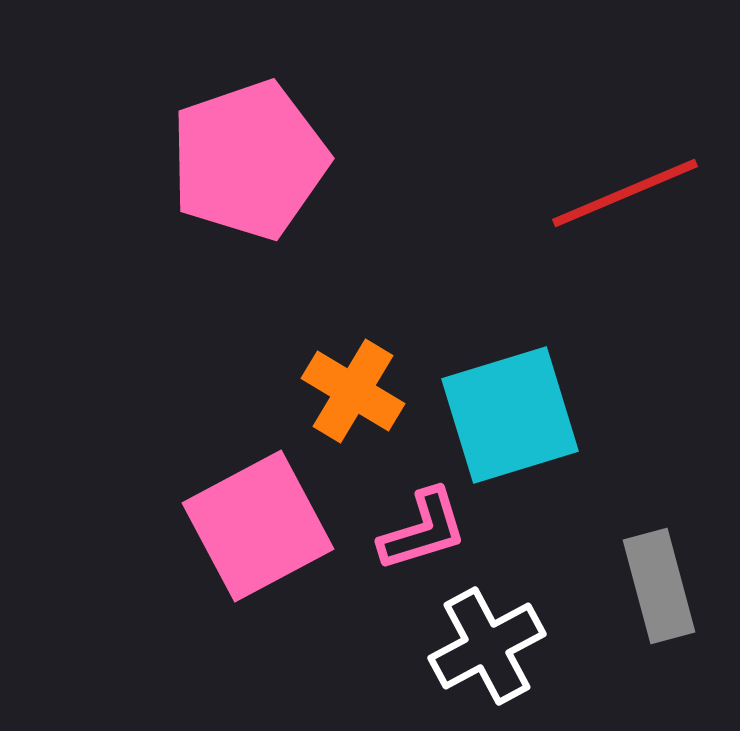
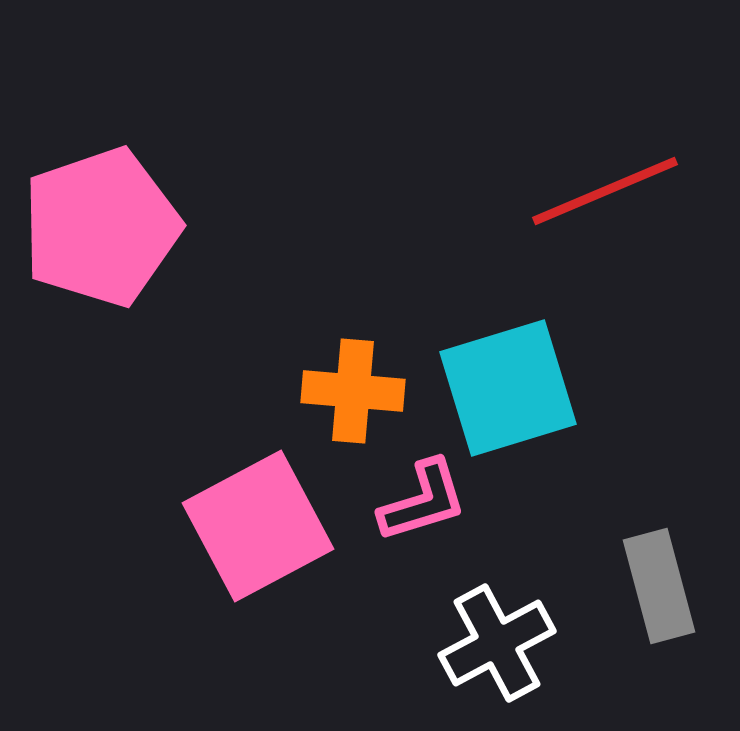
pink pentagon: moved 148 px left, 67 px down
red line: moved 20 px left, 2 px up
orange cross: rotated 26 degrees counterclockwise
cyan square: moved 2 px left, 27 px up
pink L-shape: moved 29 px up
white cross: moved 10 px right, 3 px up
